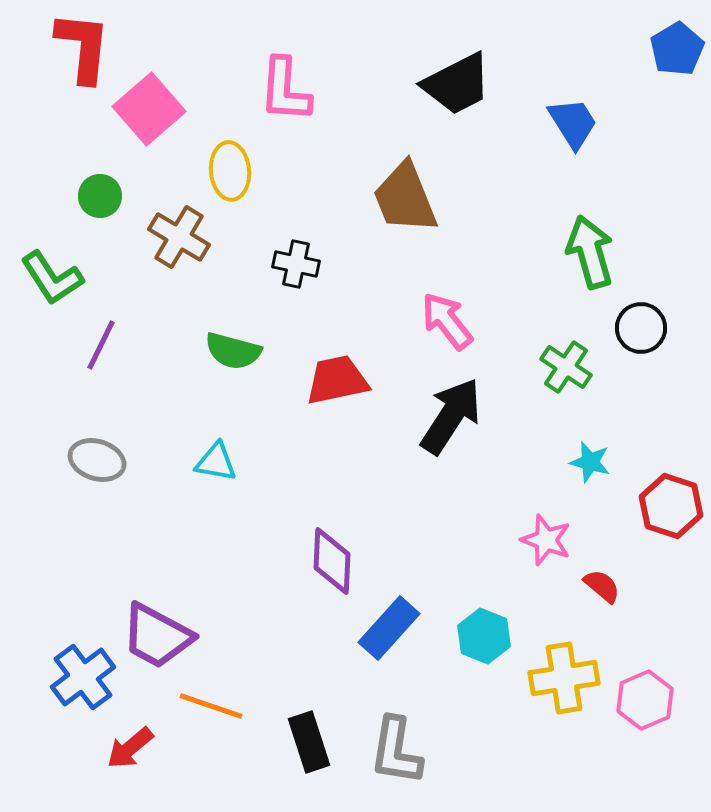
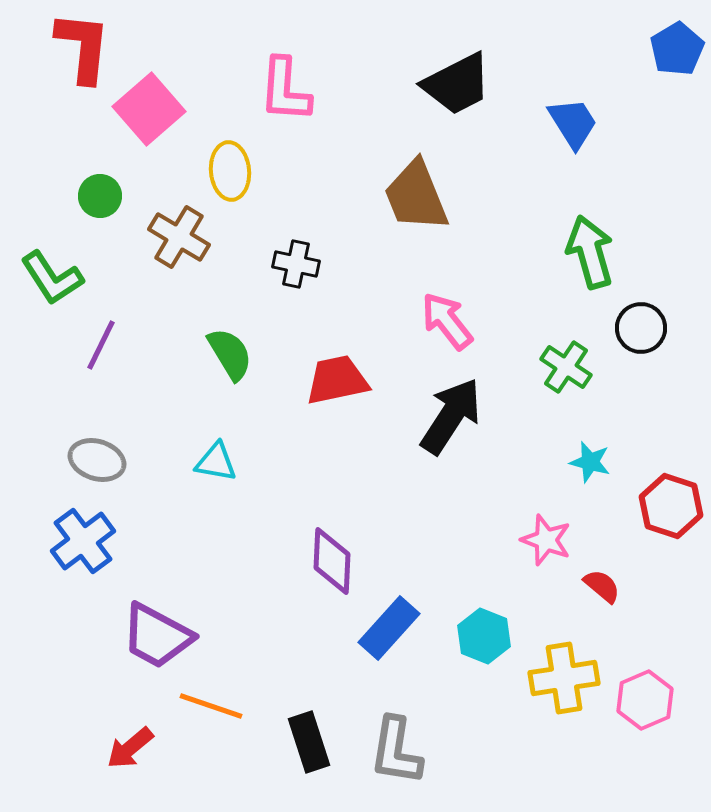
brown trapezoid: moved 11 px right, 2 px up
green semicircle: moved 3 px left, 3 px down; rotated 136 degrees counterclockwise
blue cross: moved 136 px up
